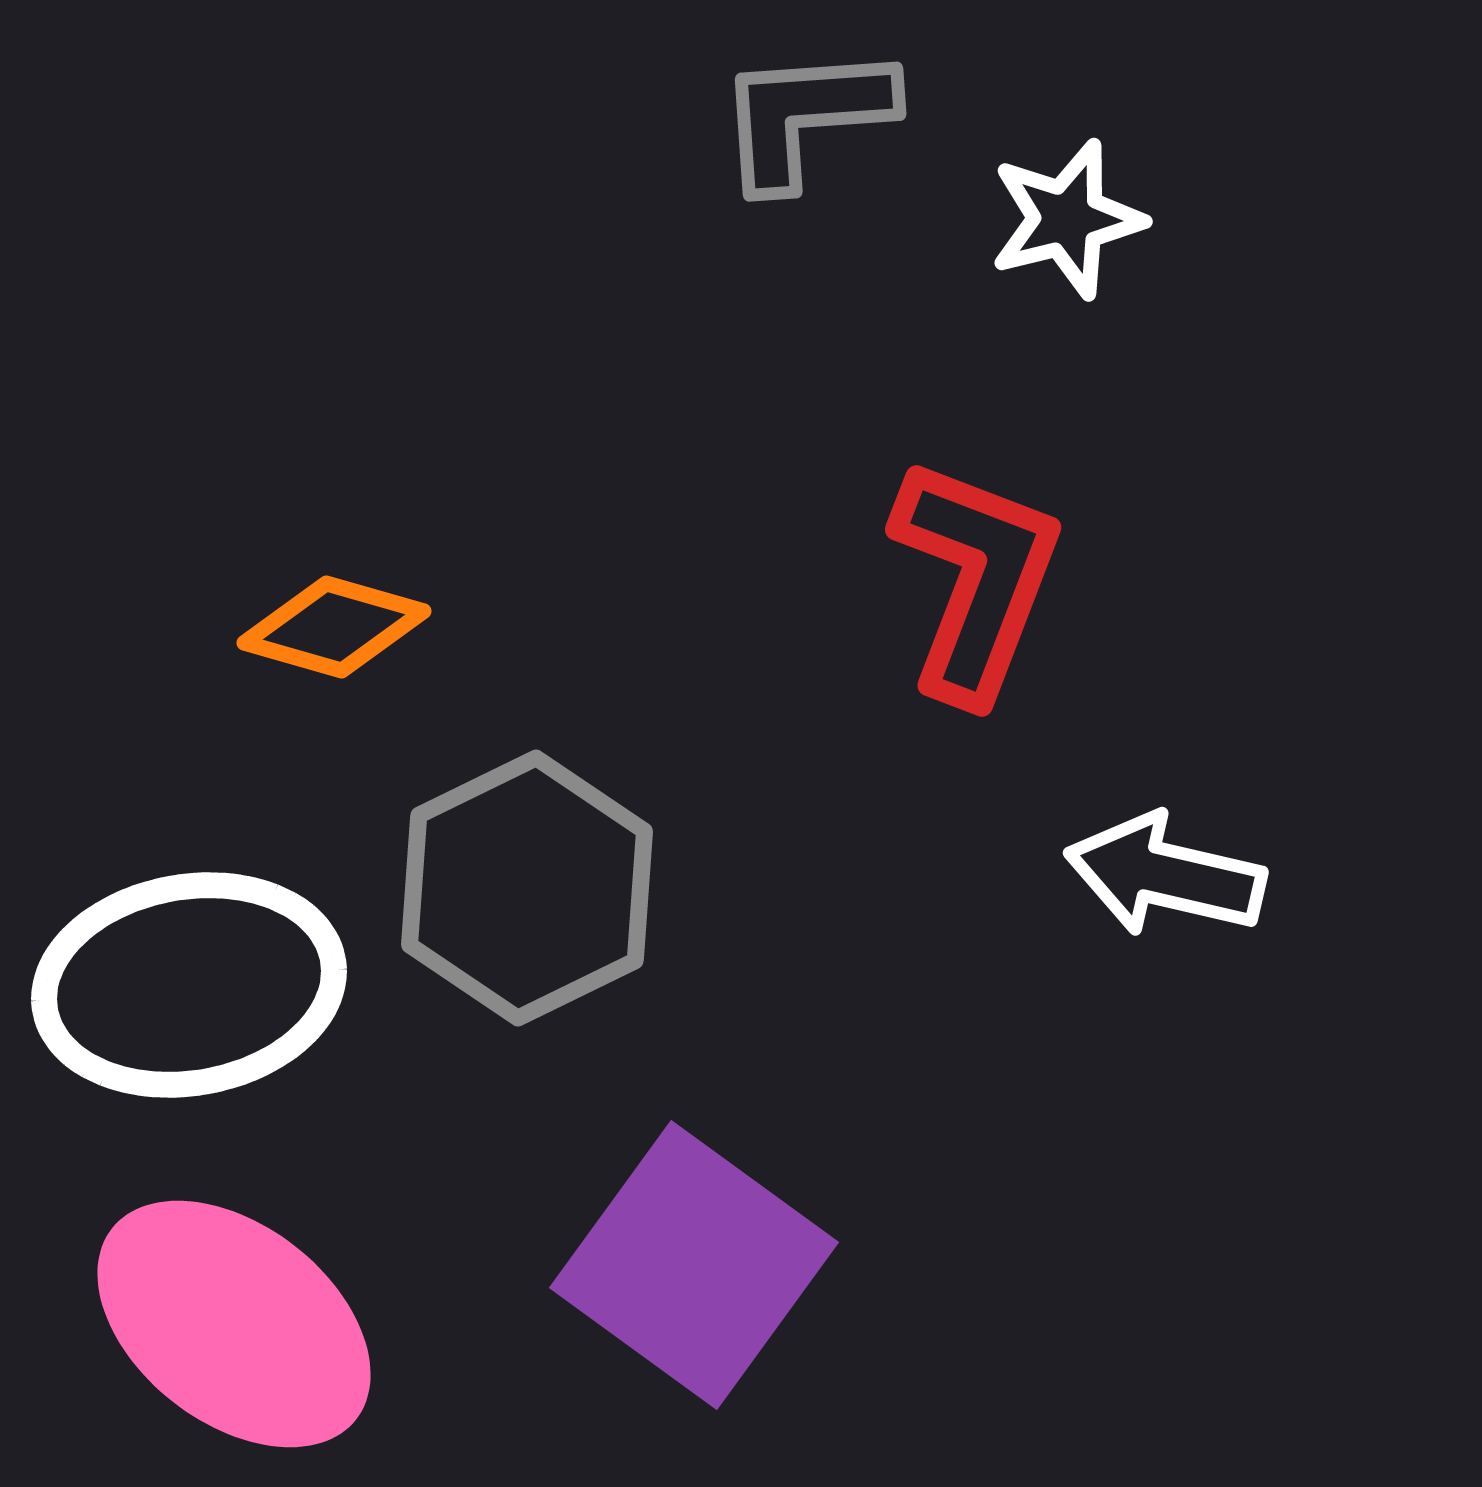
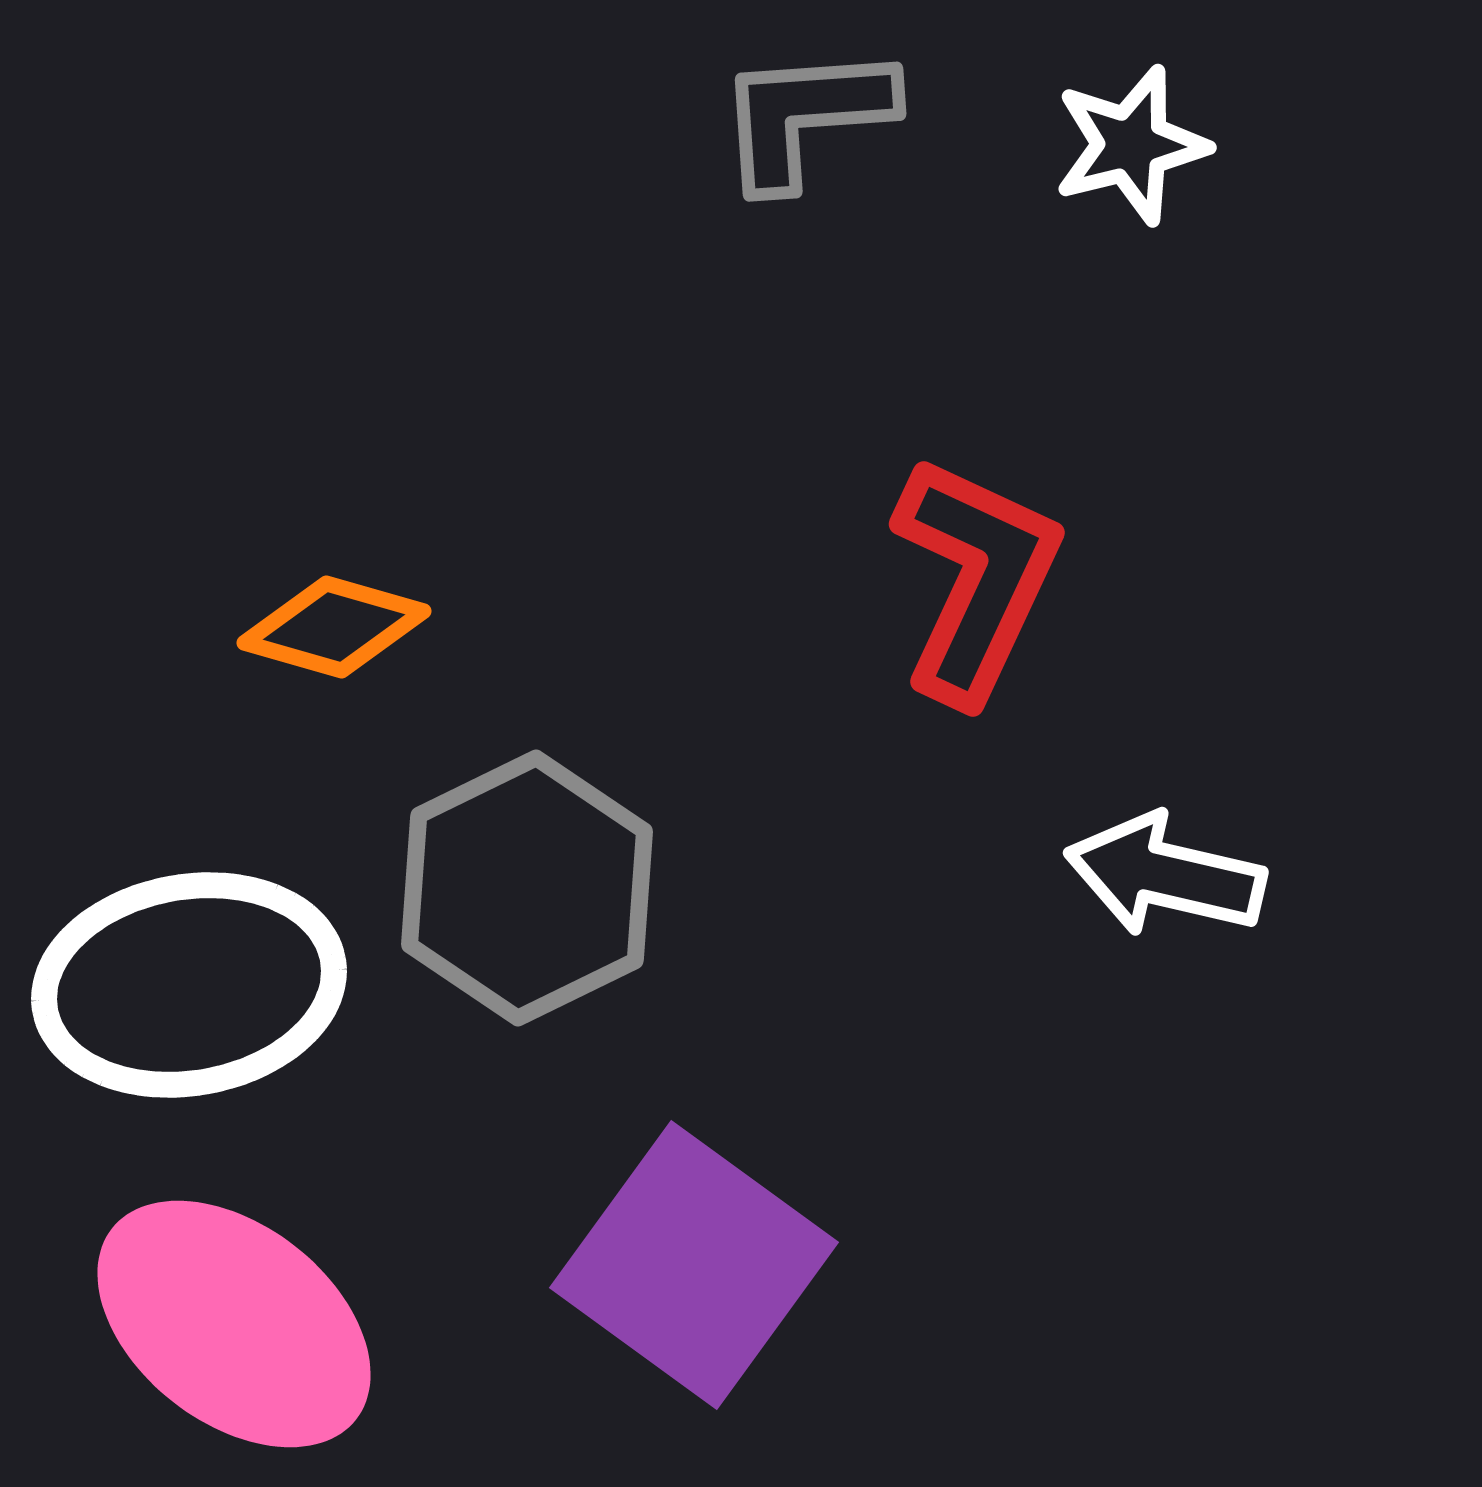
white star: moved 64 px right, 74 px up
red L-shape: rotated 4 degrees clockwise
